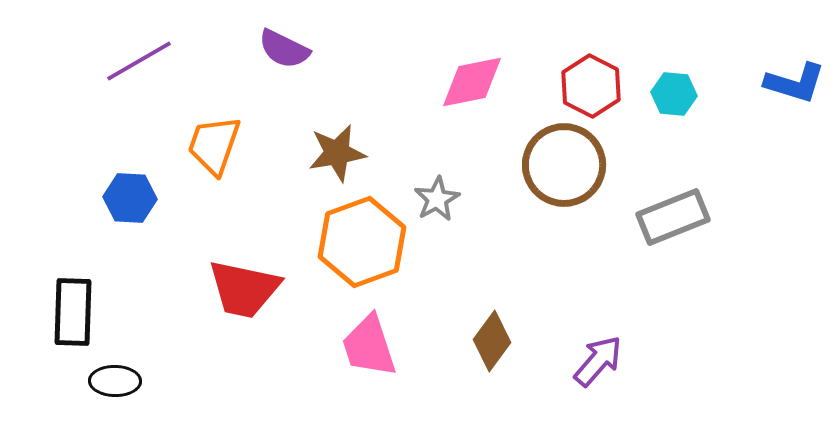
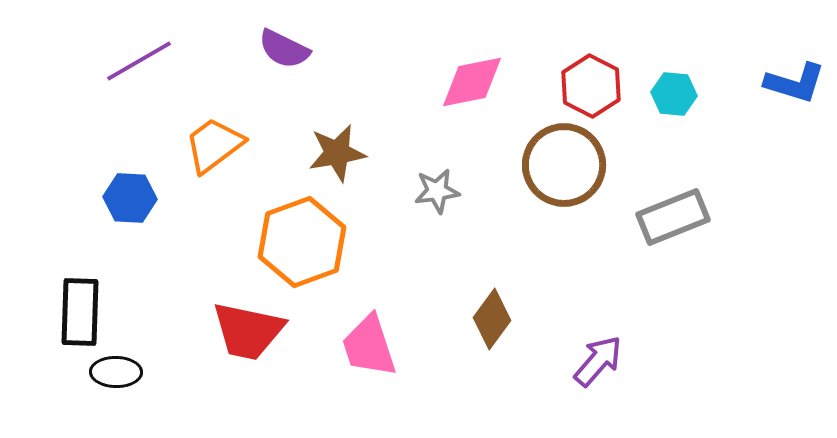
orange trapezoid: rotated 34 degrees clockwise
gray star: moved 8 px up; rotated 21 degrees clockwise
orange hexagon: moved 60 px left
red trapezoid: moved 4 px right, 42 px down
black rectangle: moved 7 px right
brown diamond: moved 22 px up
black ellipse: moved 1 px right, 9 px up
